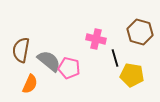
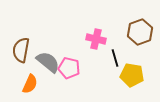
brown hexagon: rotated 25 degrees clockwise
gray semicircle: moved 1 px left, 1 px down
